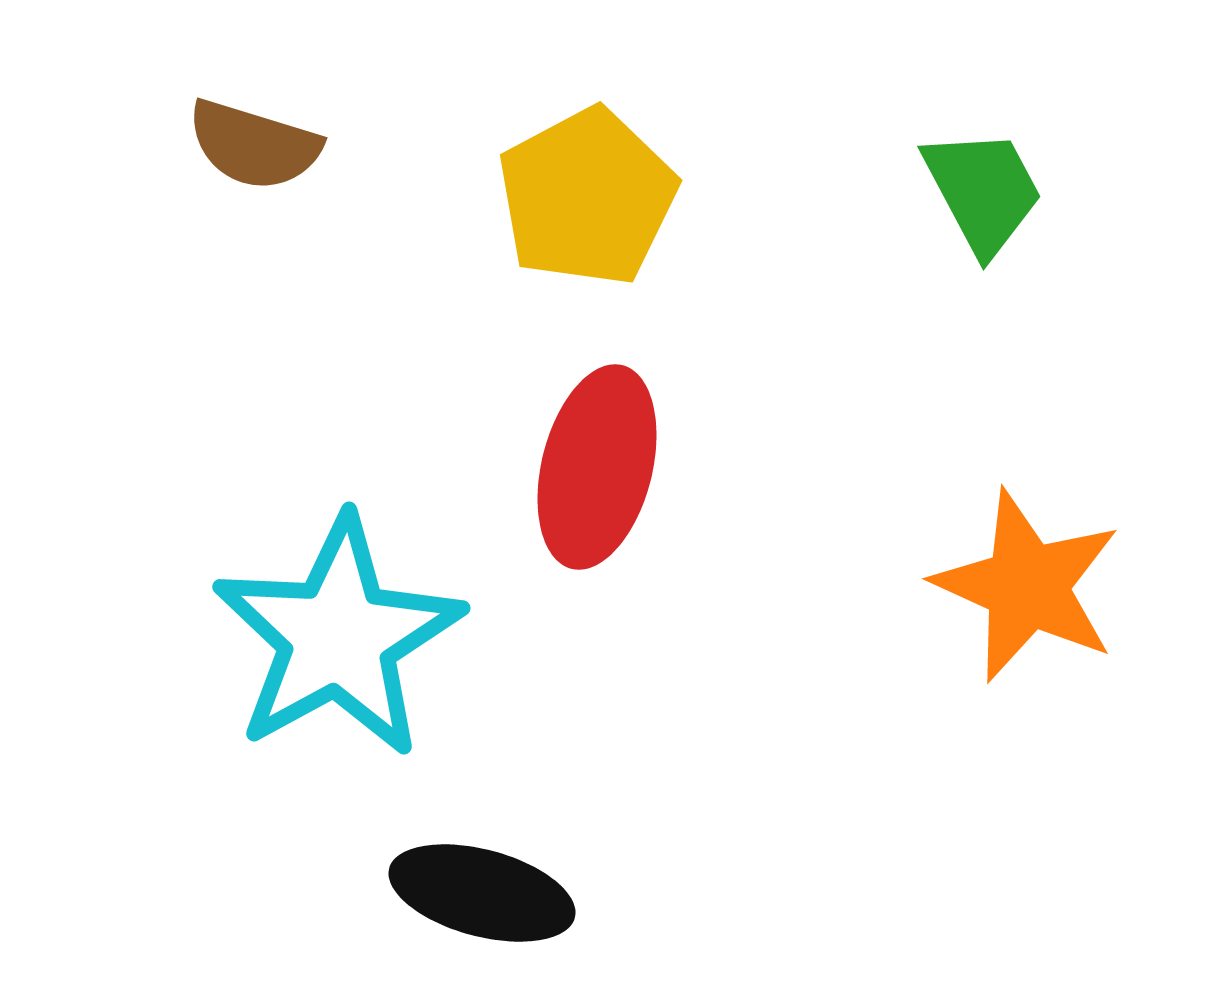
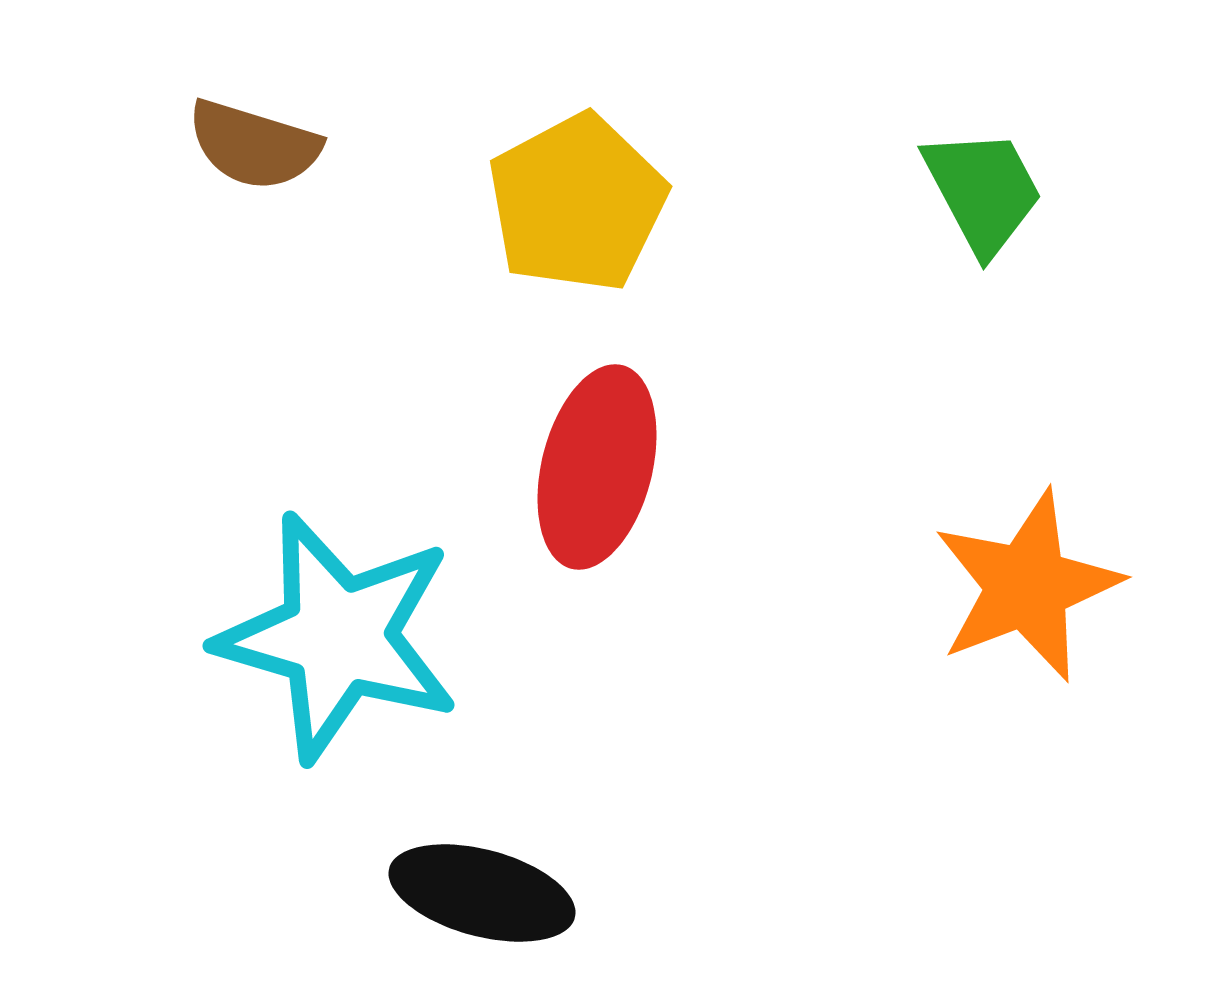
yellow pentagon: moved 10 px left, 6 px down
orange star: rotated 27 degrees clockwise
cyan star: rotated 27 degrees counterclockwise
